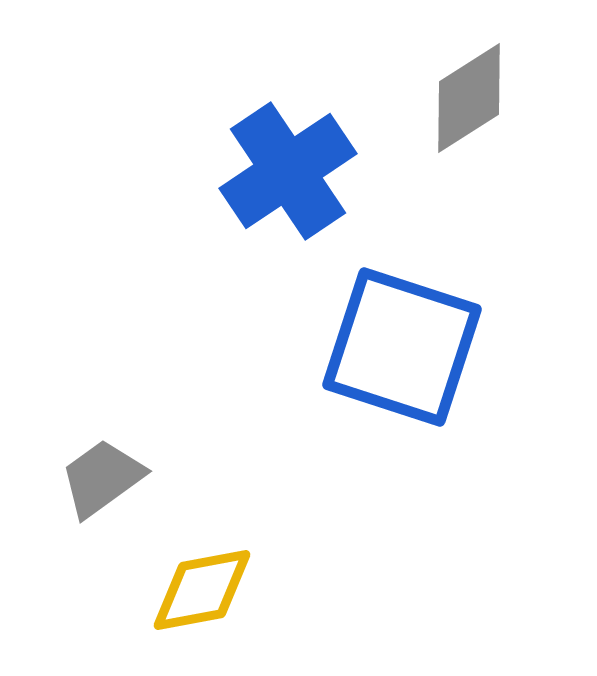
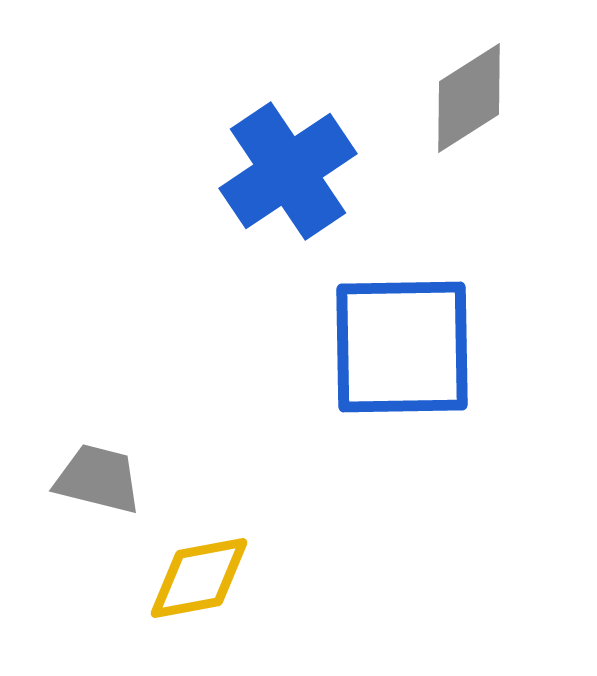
blue square: rotated 19 degrees counterclockwise
gray trapezoid: moved 4 px left, 1 px down; rotated 50 degrees clockwise
yellow diamond: moved 3 px left, 12 px up
